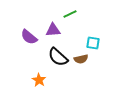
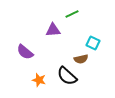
green line: moved 2 px right
purple semicircle: moved 4 px left, 15 px down
cyan square: rotated 16 degrees clockwise
black semicircle: moved 9 px right, 19 px down
orange star: rotated 16 degrees counterclockwise
